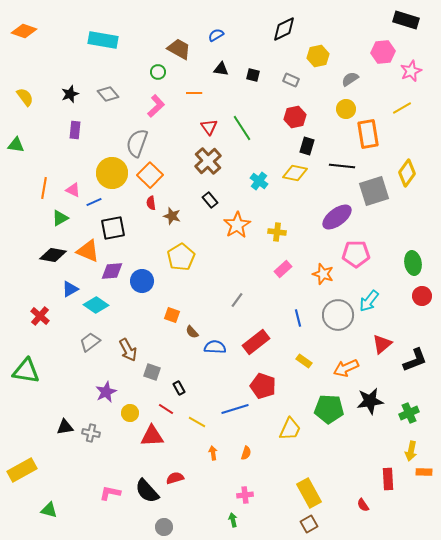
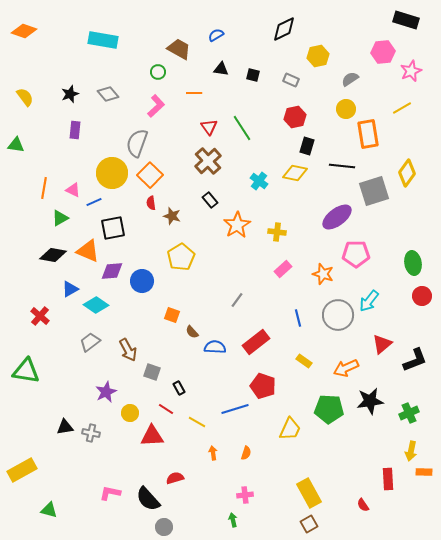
black semicircle at (147, 491): moved 1 px right, 8 px down
